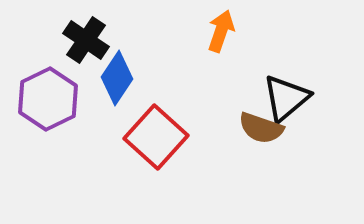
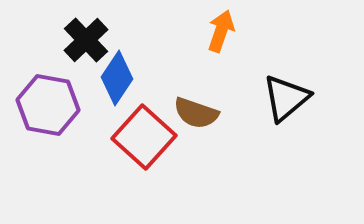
black cross: rotated 12 degrees clockwise
purple hexagon: moved 6 px down; rotated 24 degrees counterclockwise
brown semicircle: moved 65 px left, 15 px up
red square: moved 12 px left
